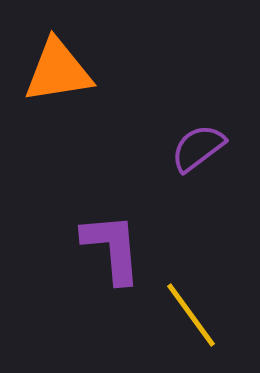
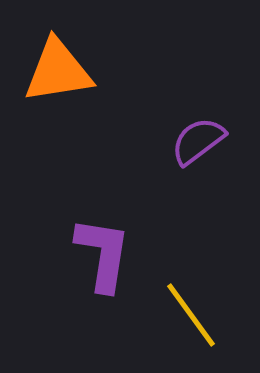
purple semicircle: moved 7 px up
purple L-shape: moved 9 px left, 6 px down; rotated 14 degrees clockwise
